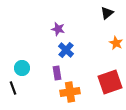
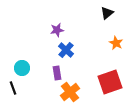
purple star: moved 1 px left, 1 px down; rotated 24 degrees counterclockwise
orange cross: rotated 30 degrees counterclockwise
